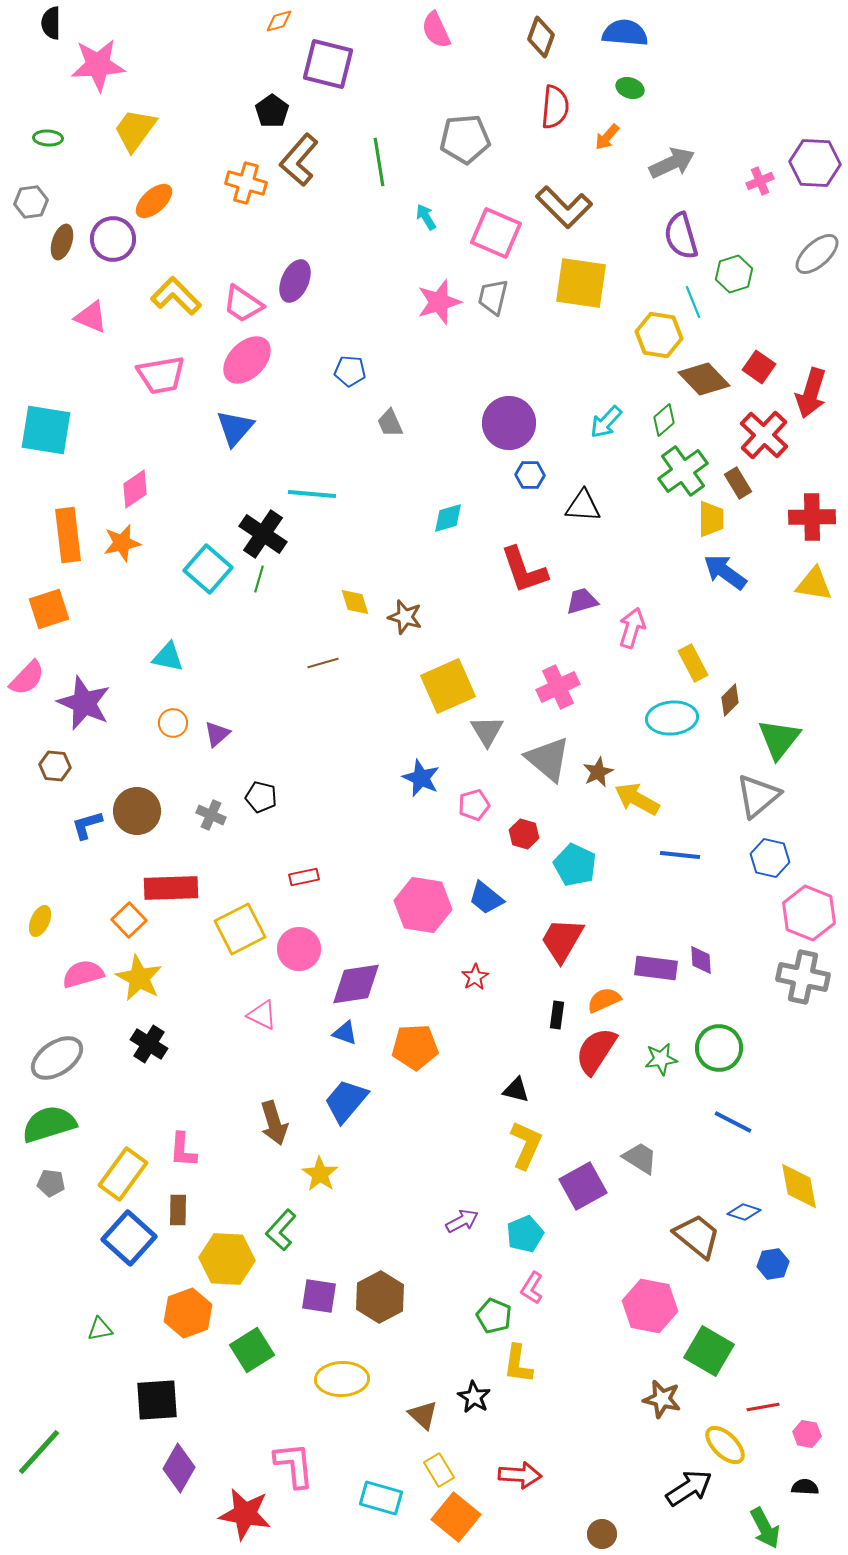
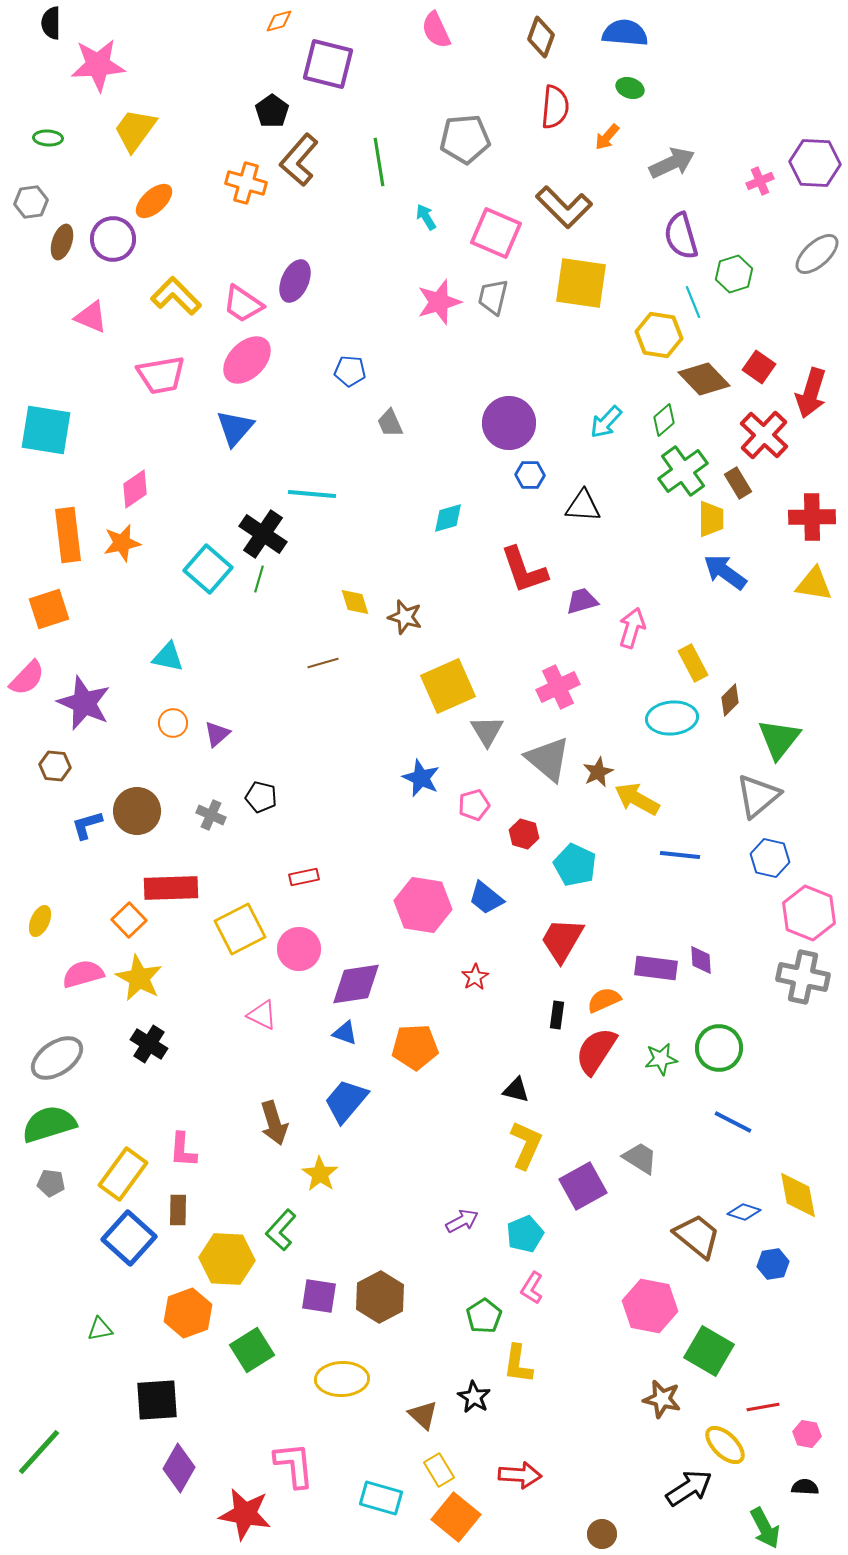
yellow diamond at (799, 1186): moved 1 px left, 9 px down
green pentagon at (494, 1316): moved 10 px left; rotated 16 degrees clockwise
